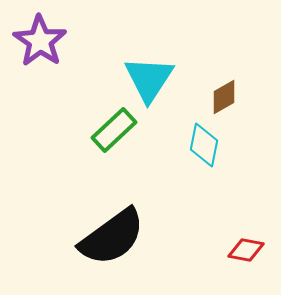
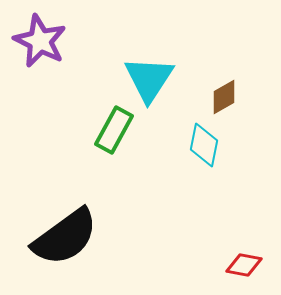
purple star: rotated 8 degrees counterclockwise
green rectangle: rotated 18 degrees counterclockwise
black semicircle: moved 47 px left
red diamond: moved 2 px left, 15 px down
